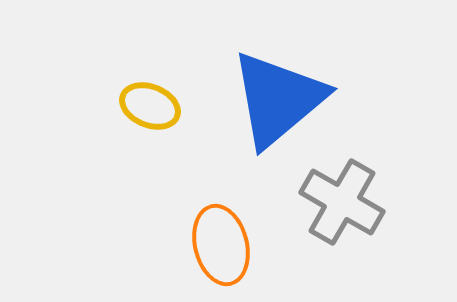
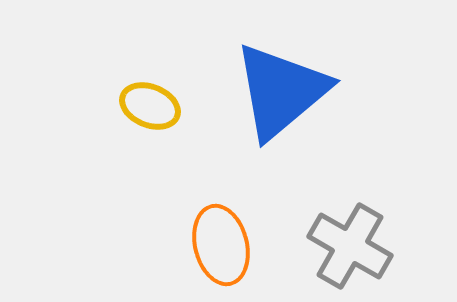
blue triangle: moved 3 px right, 8 px up
gray cross: moved 8 px right, 44 px down
